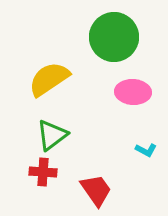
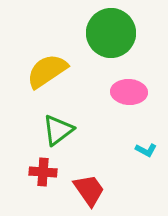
green circle: moved 3 px left, 4 px up
yellow semicircle: moved 2 px left, 8 px up
pink ellipse: moved 4 px left
green triangle: moved 6 px right, 5 px up
red trapezoid: moved 7 px left
